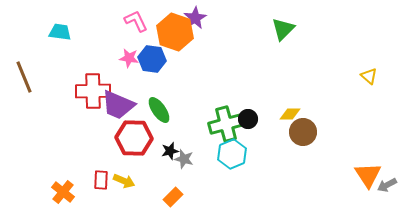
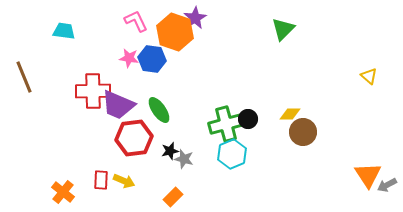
cyan trapezoid: moved 4 px right, 1 px up
red hexagon: rotated 9 degrees counterclockwise
